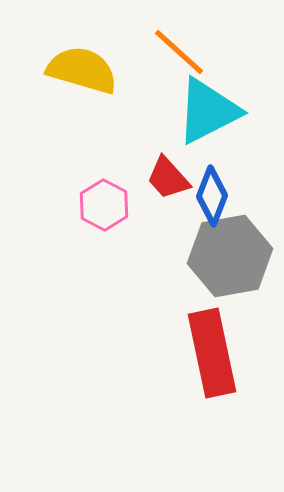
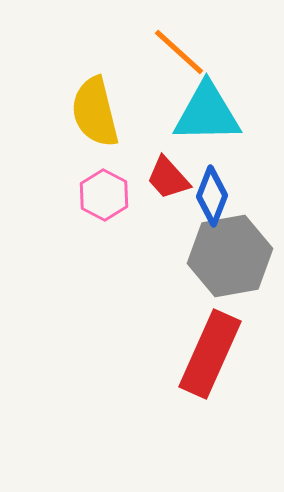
yellow semicircle: moved 13 px right, 42 px down; rotated 120 degrees counterclockwise
cyan triangle: moved 1 px left, 2 px down; rotated 26 degrees clockwise
pink hexagon: moved 10 px up
red rectangle: moved 2 px left, 1 px down; rotated 36 degrees clockwise
